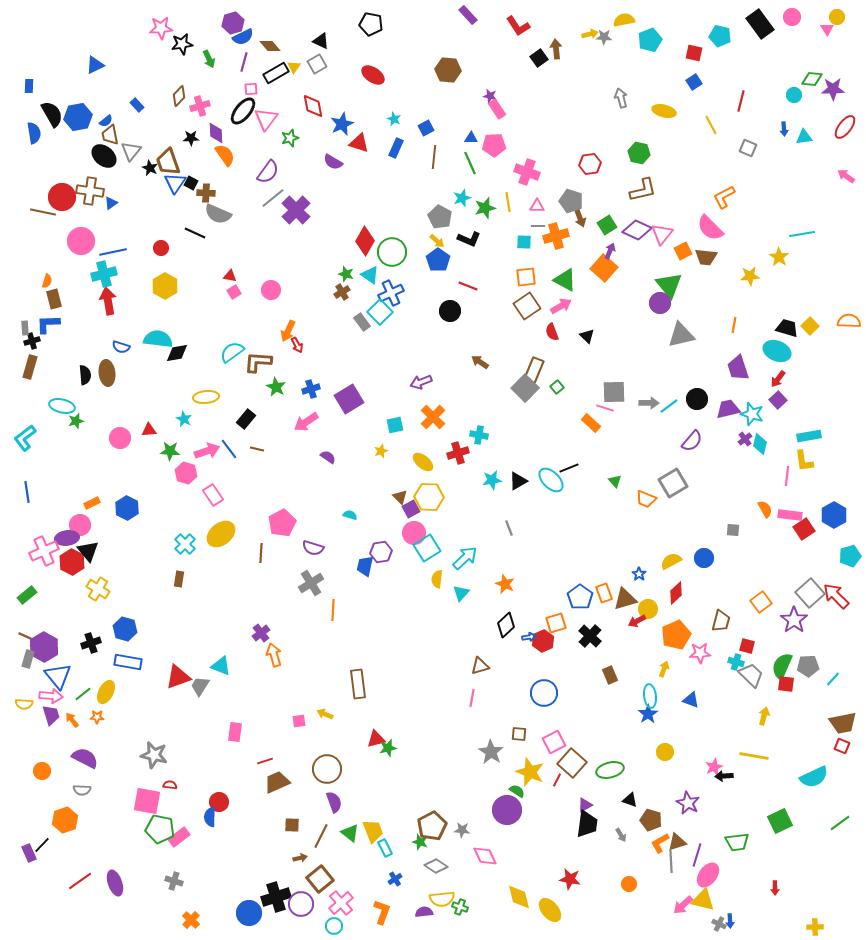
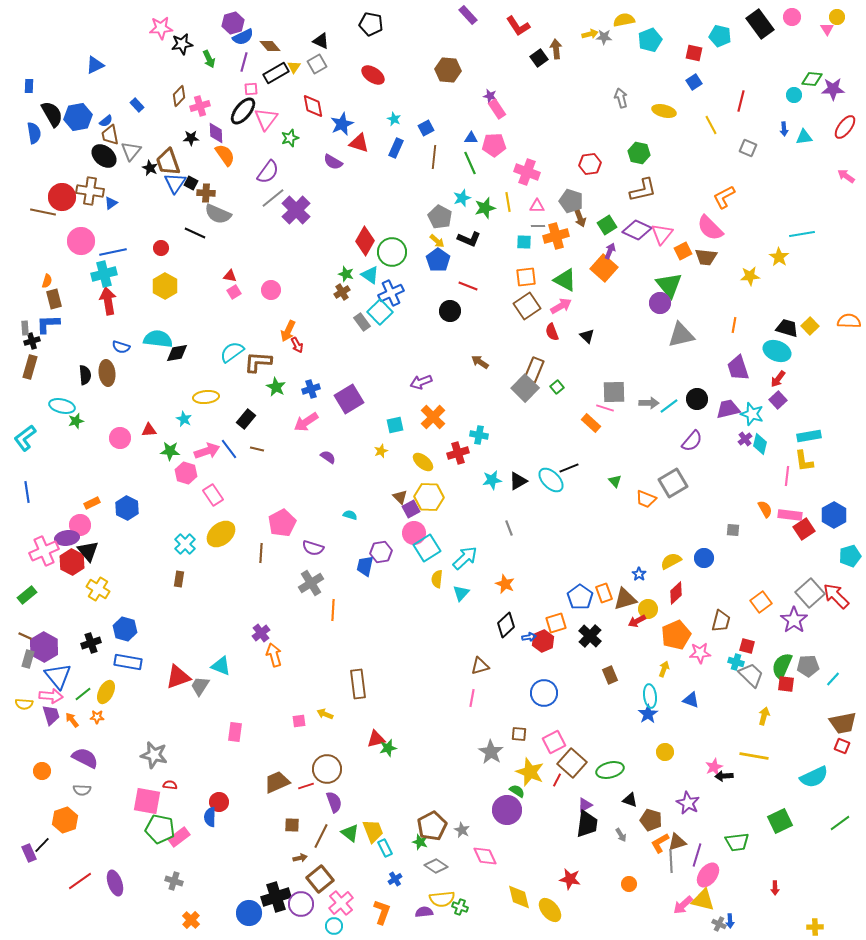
red line at (265, 761): moved 41 px right, 25 px down
gray star at (462, 830): rotated 21 degrees clockwise
